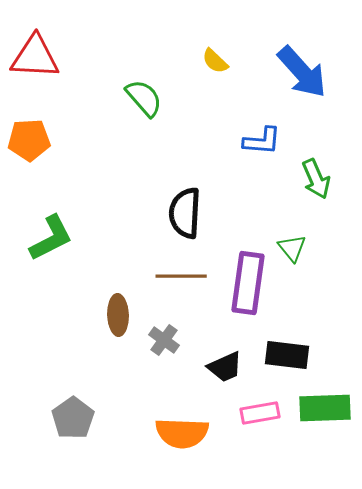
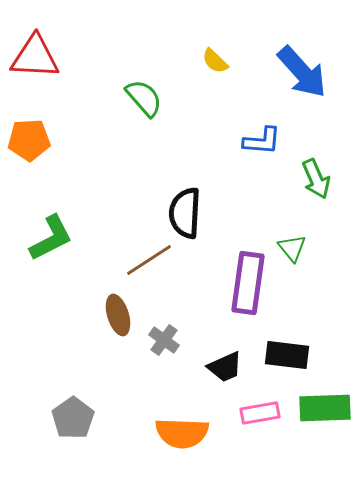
brown line: moved 32 px left, 16 px up; rotated 33 degrees counterclockwise
brown ellipse: rotated 15 degrees counterclockwise
